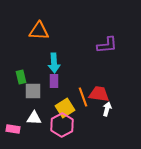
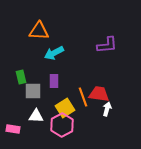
cyan arrow: moved 10 px up; rotated 66 degrees clockwise
white triangle: moved 2 px right, 2 px up
